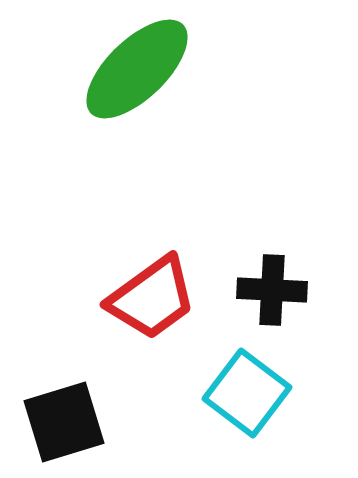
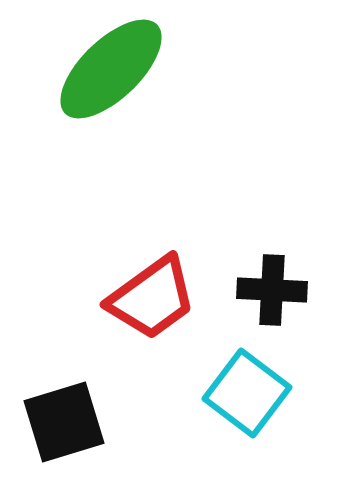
green ellipse: moved 26 px left
